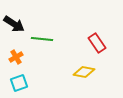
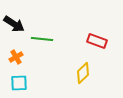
red rectangle: moved 2 px up; rotated 36 degrees counterclockwise
yellow diamond: moved 1 px left, 1 px down; rotated 55 degrees counterclockwise
cyan square: rotated 18 degrees clockwise
